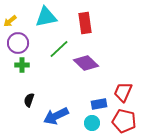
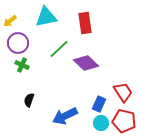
green cross: rotated 24 degrees clockwise
red trapezoid: rotated 125 degrees clockwise
blue rectangle: rotated 56 degrees counterclockwise
blue arrow: moved 9 px right
cyan circle: moved 9 px right
